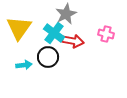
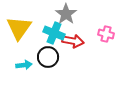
gray star: rotated 10 degrees counterclockwise
cyan cross: rotated 15 degrees counterclockwise
